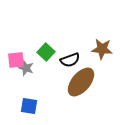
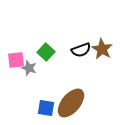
brown star: rotated 25 degrees clockwise
black semicircle: moved 11 px right, 10 px up
gray star: moved 3 px right
brown ellipse: moved 10 px left, 21 px down
blue square: moved 17 px right, 2 px down
